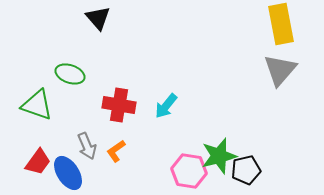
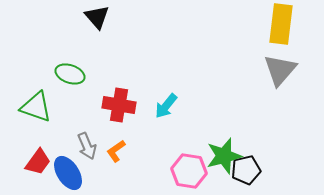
black triangle: moved 1 px left, 1 px up
yellow rectangle: rotated 18 degrees clockwise
green triangle: moved 1 px left, 2 px down
green star: moved 5 px right
